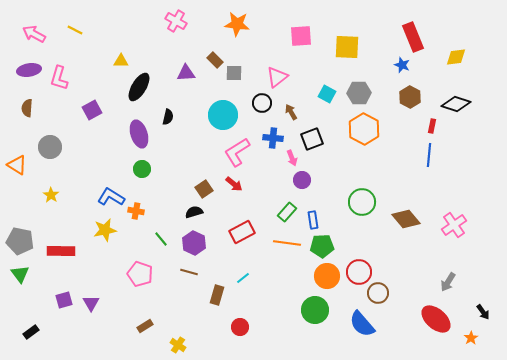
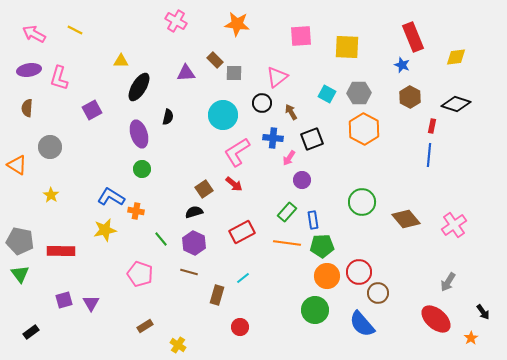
pink arrow at (292, 158): moved 3 px left; rotated 56 degrees clockwise
